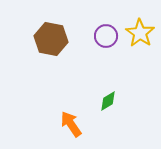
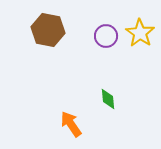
brown hexagon: moved 3 px left, 9 px up
green diamond: moved 2 px up; rotated 65 degrees counterclockwise
